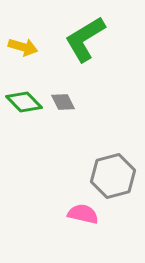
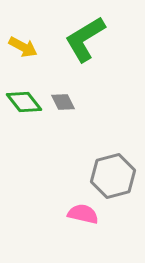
yellow arrow: rotated 12 degrees clockwise
green diamond: rotated 6 degrees clockwise
